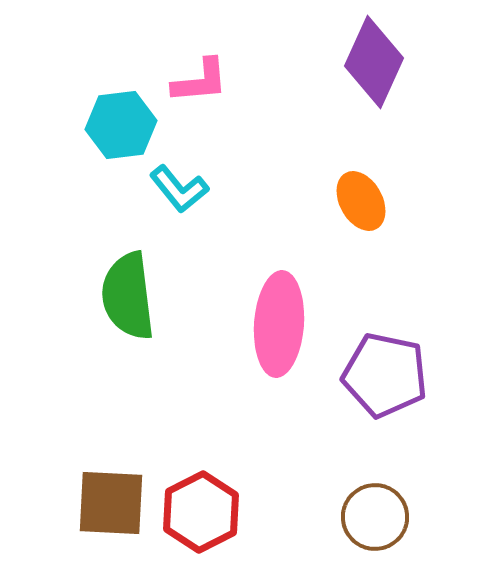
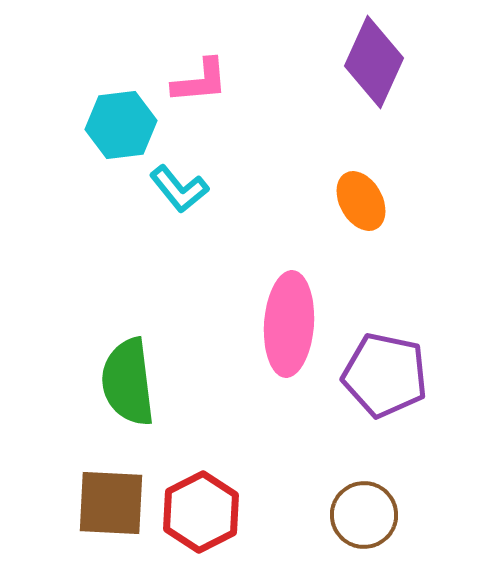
green semicircle: moved 86 px down
pink ellipse: moved 10 px right
brown circle: moved 11 px left, 2 px up
